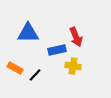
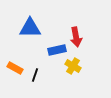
blue triangle: moved 2 px right, 5 px up
red arrow: rotated 12 degrees clockwise
yellow cross: rotated 21 degrees clockwise
black line: rotated 24 degrees counterclockwise
